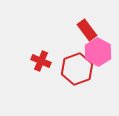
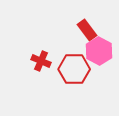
pink hexagon: moved 1 px right, 1 px up
red hexagon: moved 3 px left; rotated 20 degrees clockwise
